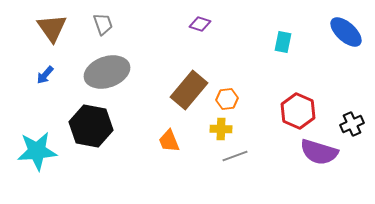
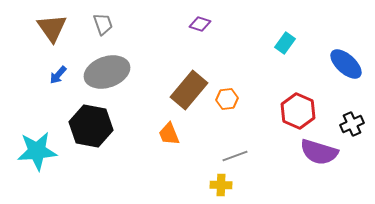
blue ellipse: moved 32 px down
cyan rectangle: moved 2 px right, 1 px down; rotated 25 degrees clockwise
blue arrow: moved 13 px right
yellow cross: moved 56 px down
orange trapezoid: moved 7 px up
